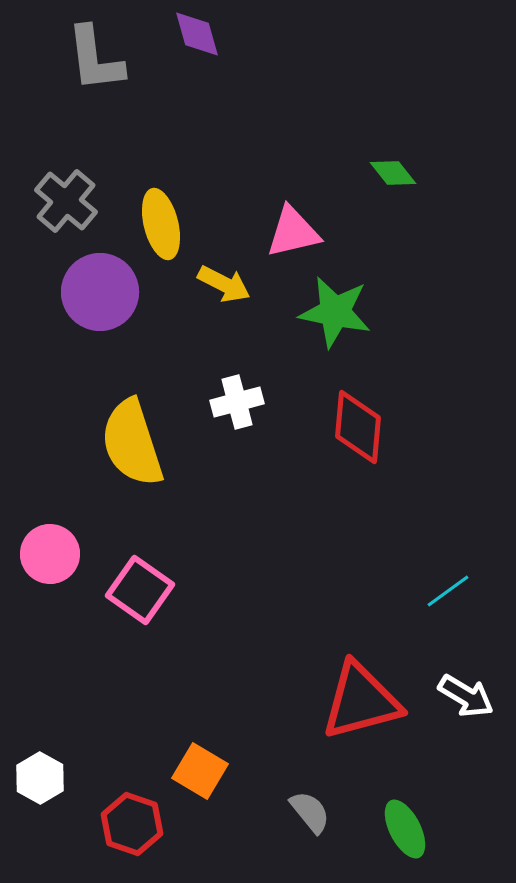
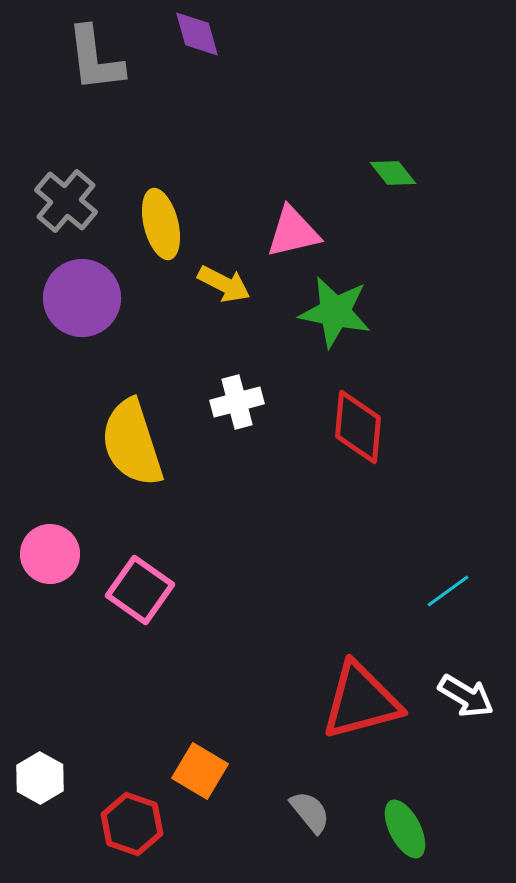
purple circle: moved 18 px left, 6 px down
